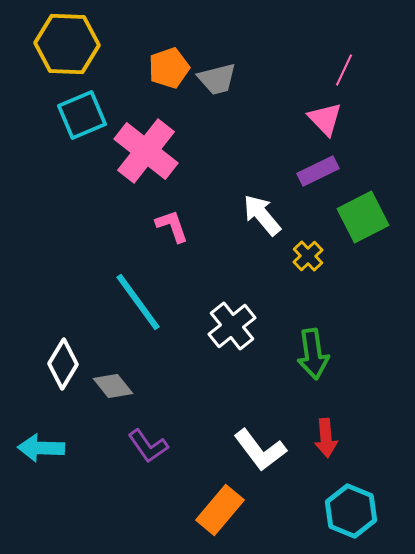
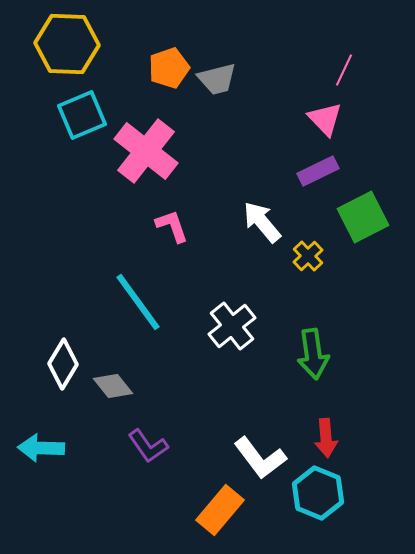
white arrow: moved 7 px down
white L-shape: moved 8 px down
cyan hexagon: moved 33 px left, 18 px up
